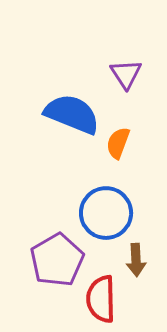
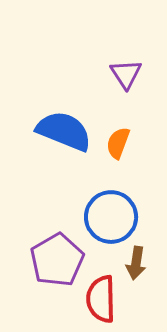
blue semicircle: moved 8 px left, 17 px down
blue circle: moved 5 px right, 4 px down
brown arrow: moved 3 px down; rotated 12 degrees clockwise
